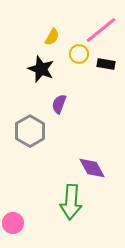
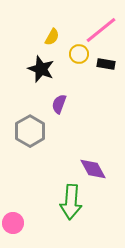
purple diamond: moved 1 px right, 1 px down
